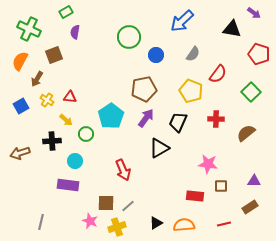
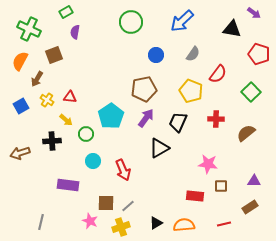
green circle at (129, 37): moved 2 px right, 15 px up
cyan circle at (75, 161): moved 18 px right
yellow cross at (117, 227): moved 4 px right
